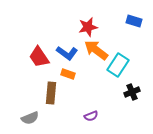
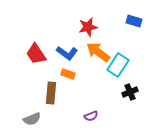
orange arrow: moved 2 px right, 2 px down
red trapezoid: moved 3 px left, 3 px up
black cross: moved 2 px left
gray semicircle: moved 2 px right, 1 px down
